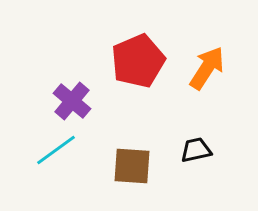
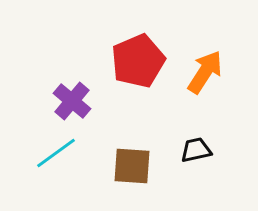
orange arrow: moved 2 px left, 4 px down
cyan line: moved 3 px down
